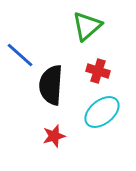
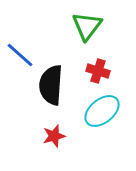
green triangle: rotated 12 degrees counterclockwise
cyan ellipse: moved 1 px up
